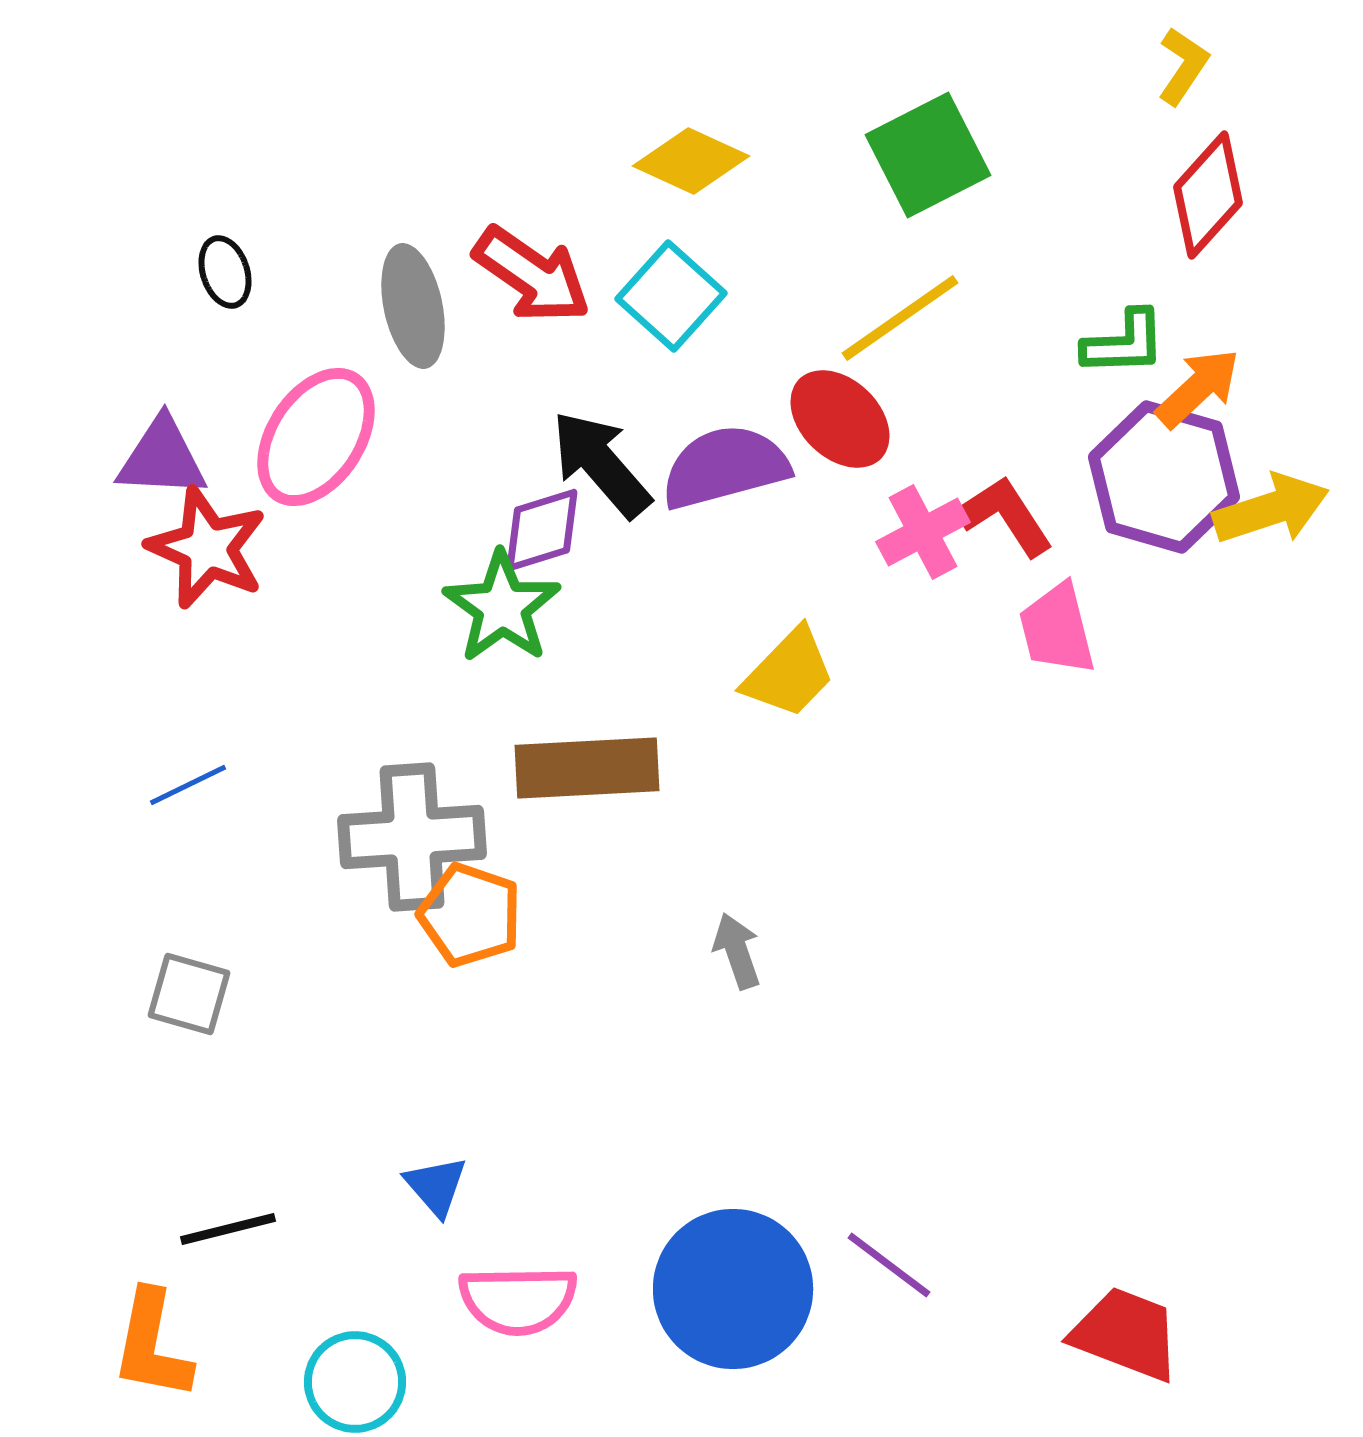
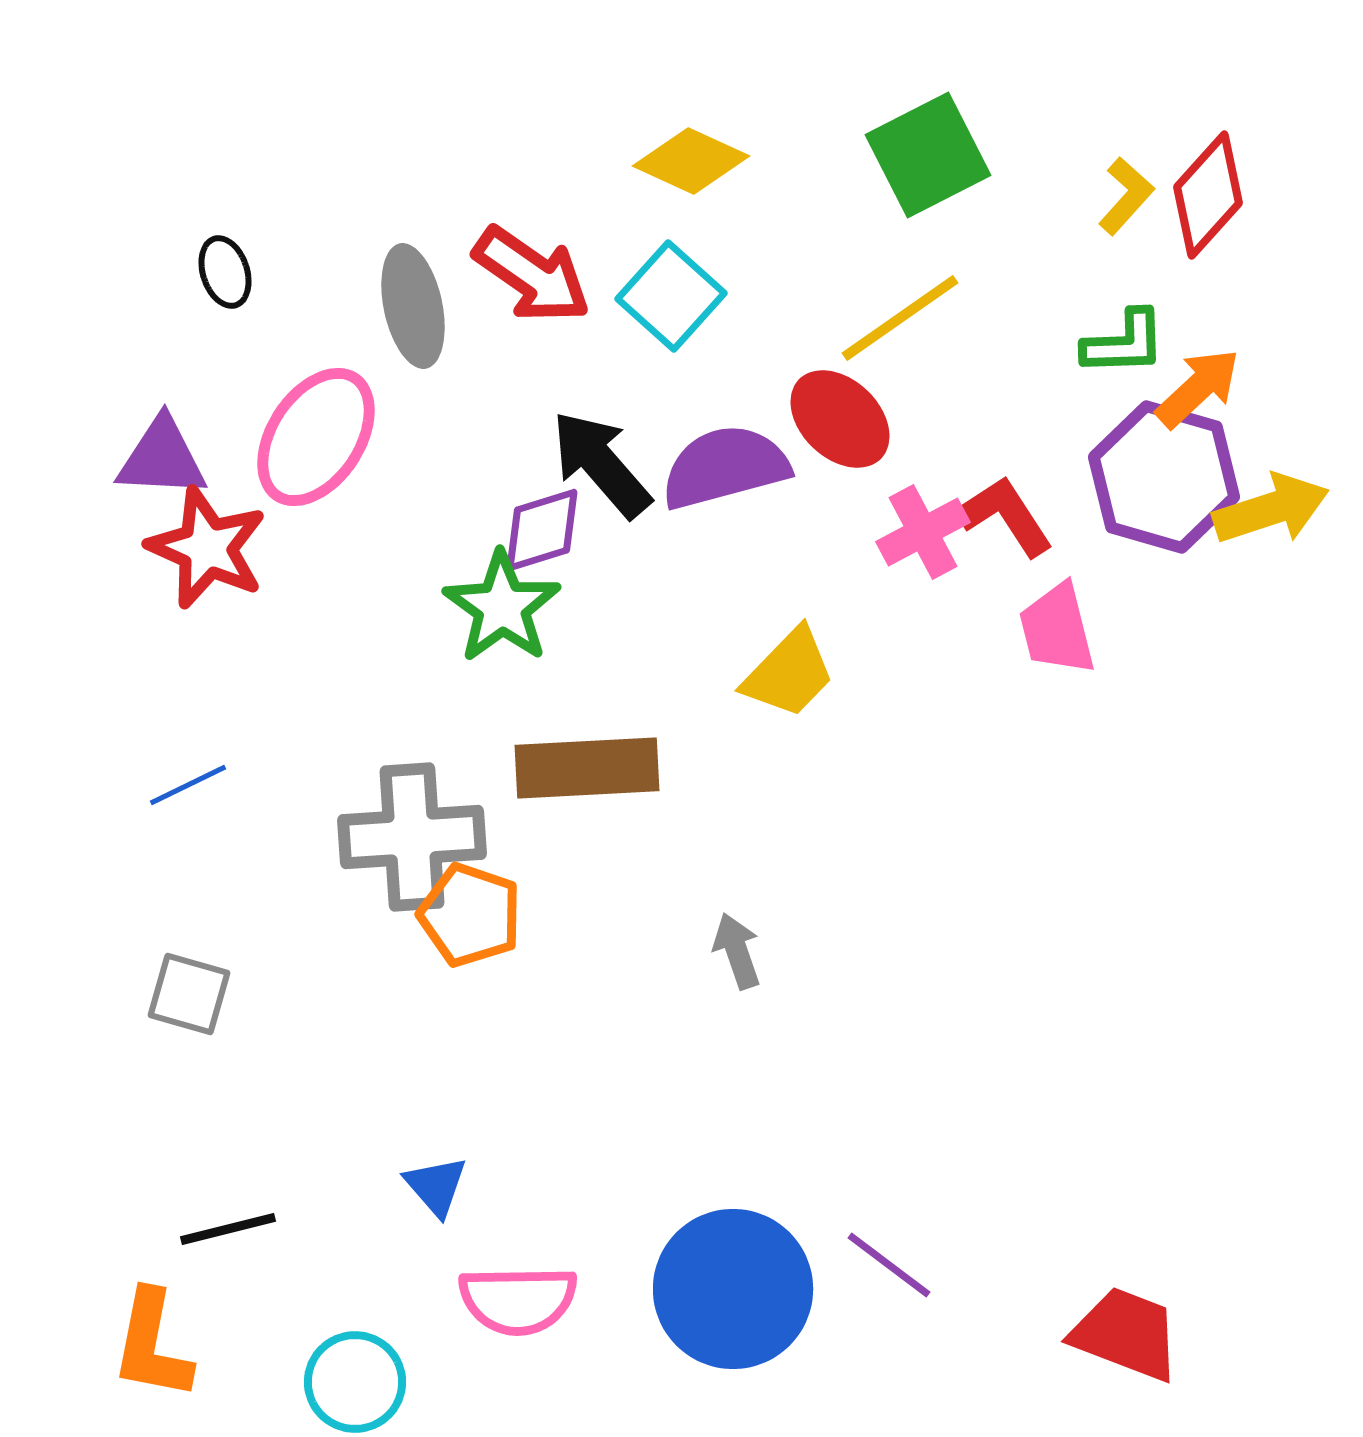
yellow L-shape: moved 57 px left, 130 px down; rotated 8 degrees clockwise
